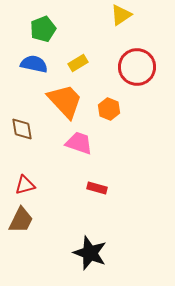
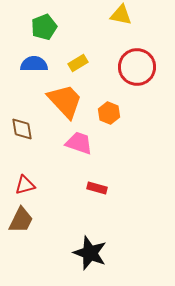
yellow triangle: rotated 45 degrees clockwise
green pentagon: moved 1 px right, 2 px up
blue semicircle: rotated 12 degrees counterclockwise
orange hexagon: moved 4 px down
